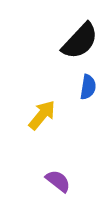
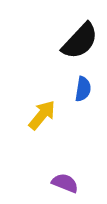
blue semicircle: moved 5 px left, 2 px down
purple semicircle: moved 7 px right, 2 px down; rotated 16 degrees counterclockwise
